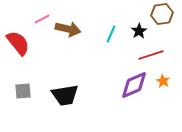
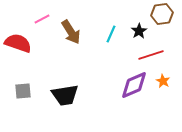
brown arrow: moved 3 px right, 3 px down; rotated 45 degrees clockwise
red semicircle: rotated 32 degrees counterclockwise
